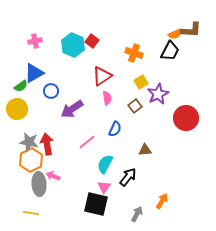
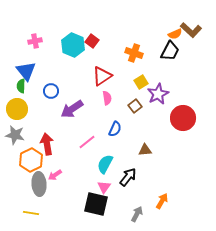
brown L-shape: rotated 40 degrees clockwise
blue triangle: moved 8 px left, 2 px up; rotated 40 degrees counterclockwise
green semicircle: rotated 128 degrees clockwise
red circle: moved 3 px left
gray star: moved 14 px left, 7 px up
pink arrow: moved 2 px right, 1 px up; rotated 56 degrees counterclockwise
